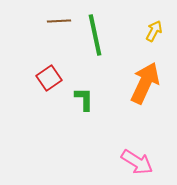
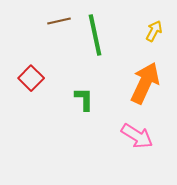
brown line: rotated 10 degrees counterclockwise
red square: moved 18 px left; rotated 10 degrees counterclockwise
pink arrow: moved 26 px up
